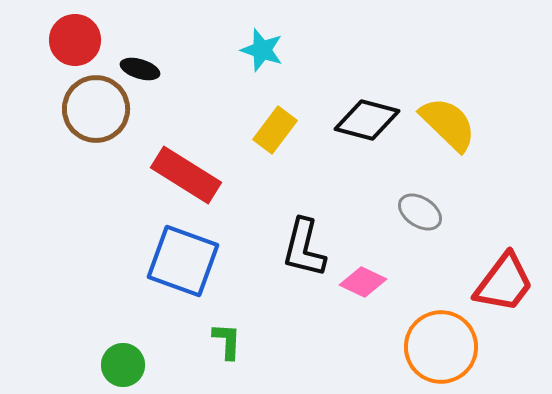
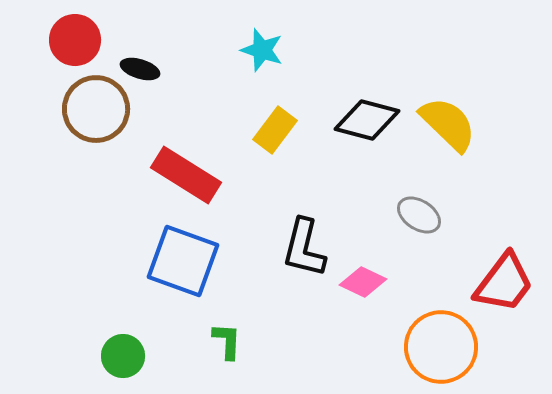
gray ellipse: moved 1 px left, 3 px down
green circle: moved 9 px up
